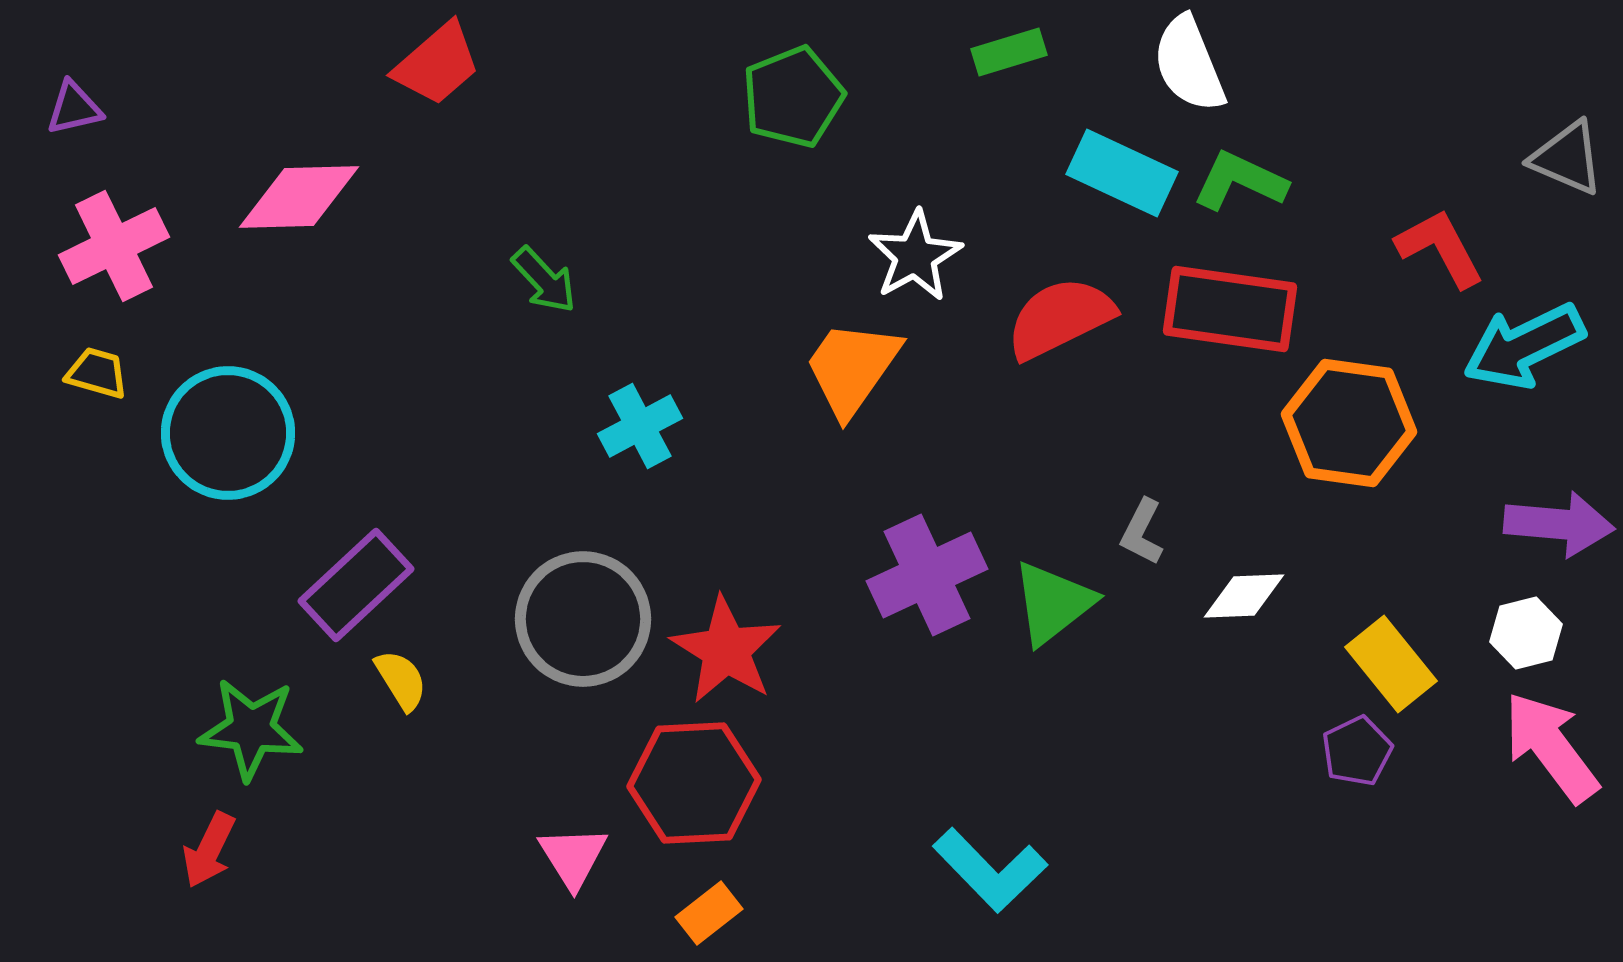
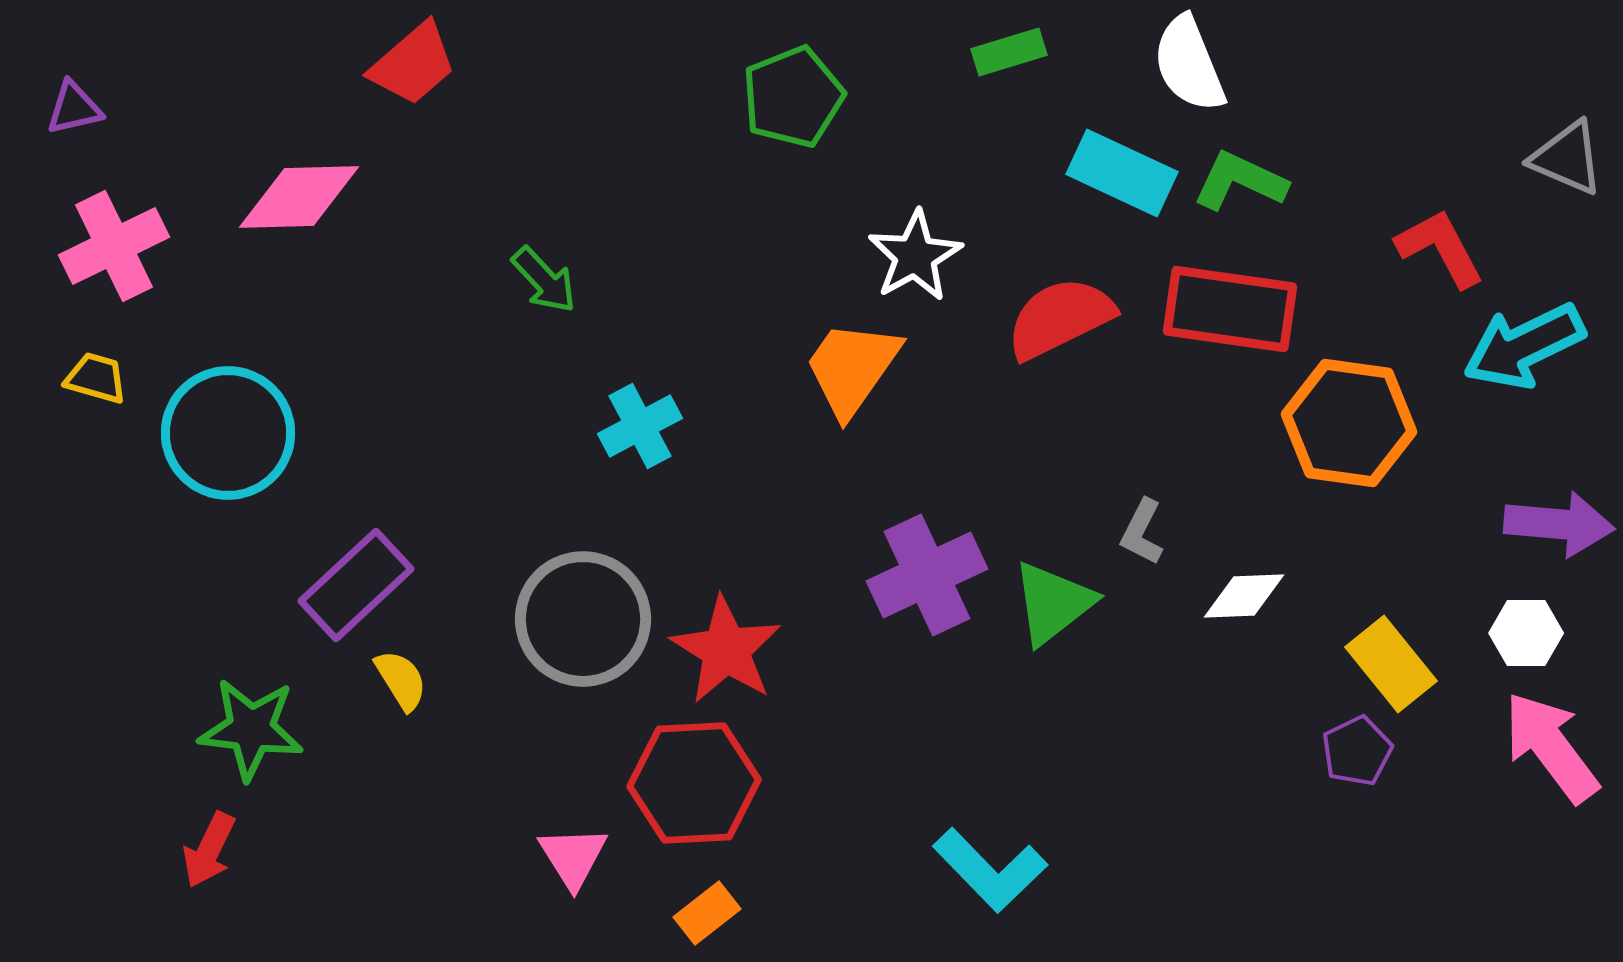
red trapezoid: moved 24 px left
yellow trapezoid: moved 1 px left, 5 px down
white hexagon: rotated 14 degrees clockwise
orange rectangle: moved 2 px left
